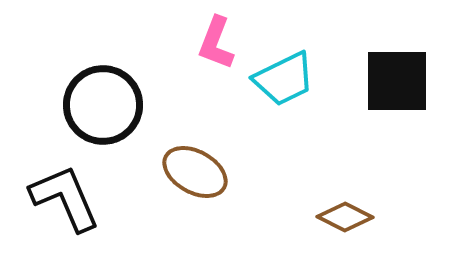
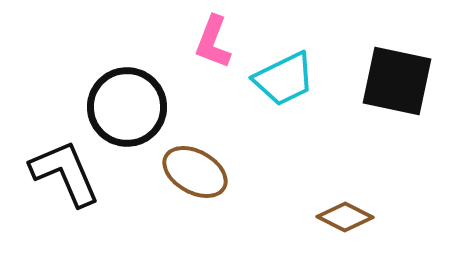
pink L-shape: moved 3 px left, 1 px up
black square: rotated 12 degrees clockwise
black circle: moved 24 px right, 2 px down
black L-shape: moved 25 px up
